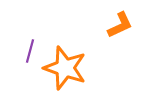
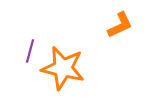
orange star: moved 2 px left; rotated 6 degrees counterclockwise
